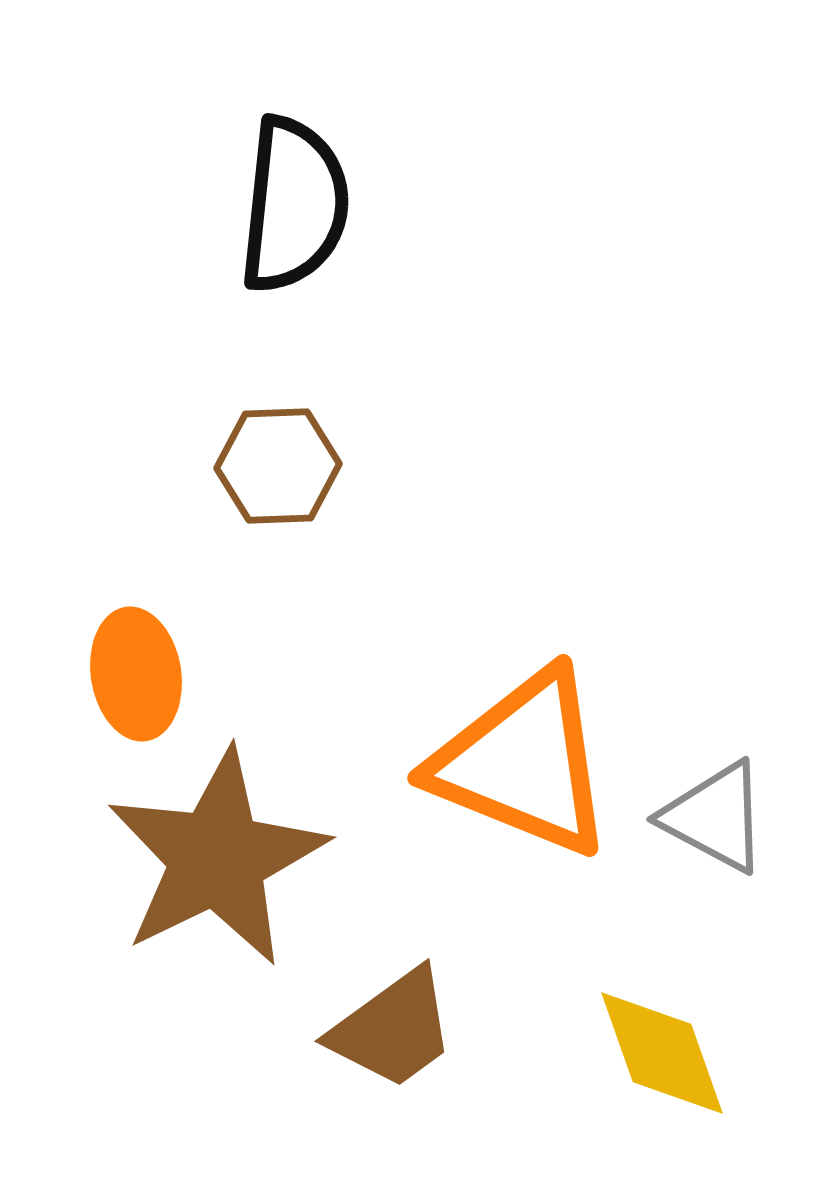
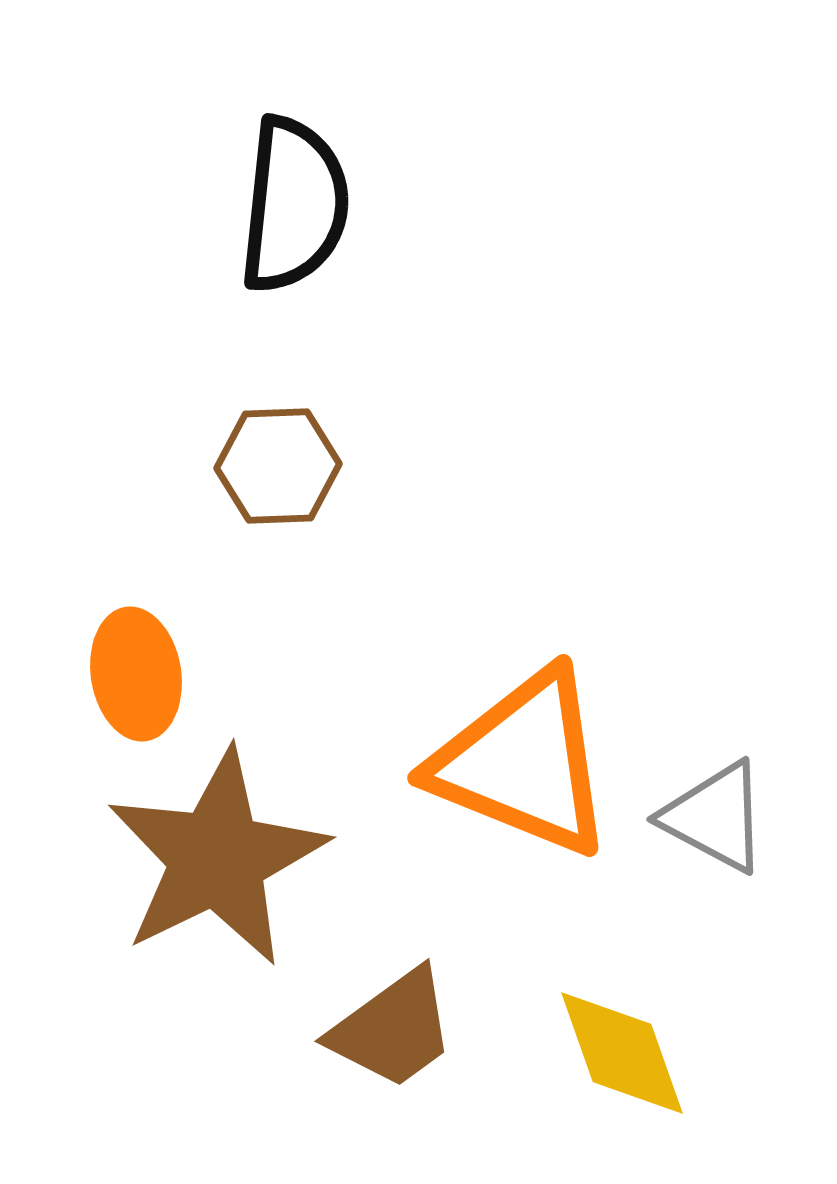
yellow diamond: moved 40 px left
